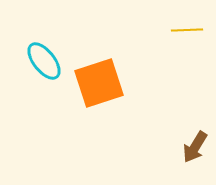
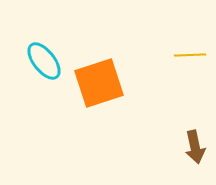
yellow line: moved 3 px right, 25 px down
brown arrow: rotated 44 degrees counterclockwise
